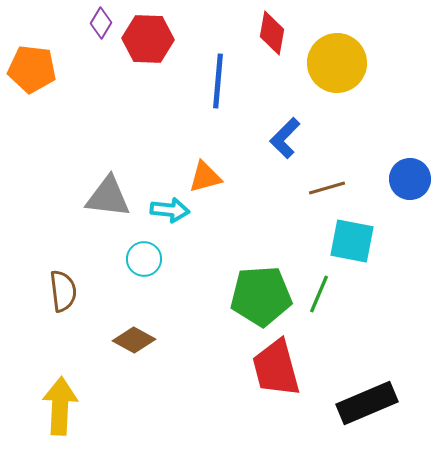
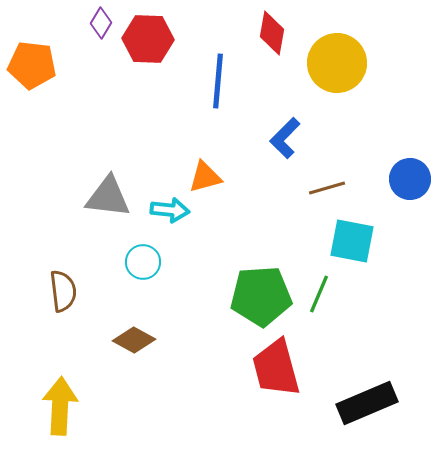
orange pentagon: moved 4 px up
cyan circle: moved 1 px left, 3 px down
